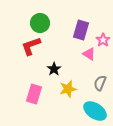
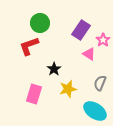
purple rectangle: rotated 18 degrees clockwise
red L-shape: moved 2 px left
